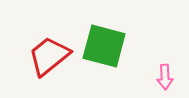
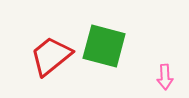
red trapezoid: moved 2 px right
